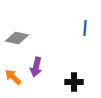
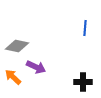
gray diamond: moved 8 px down
purple arrow: rotated 78 degrees counterclockwise
black cross: moved 9 px right
